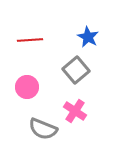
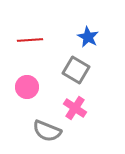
gray square: rotated 20 degrees counterclockwise
pink cross: moved 3 px up
gray semicircle: moved 4 px right, 2 px down
